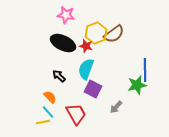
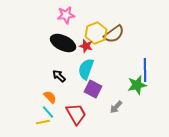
pink star: rotated 18 degrees counterclockwise
